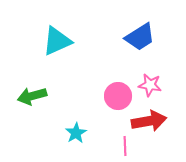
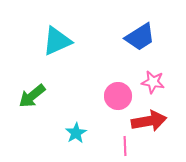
pink star: moved 3 px right, 3 px up
green arrow: rotated 24 degrees counterclockwise
